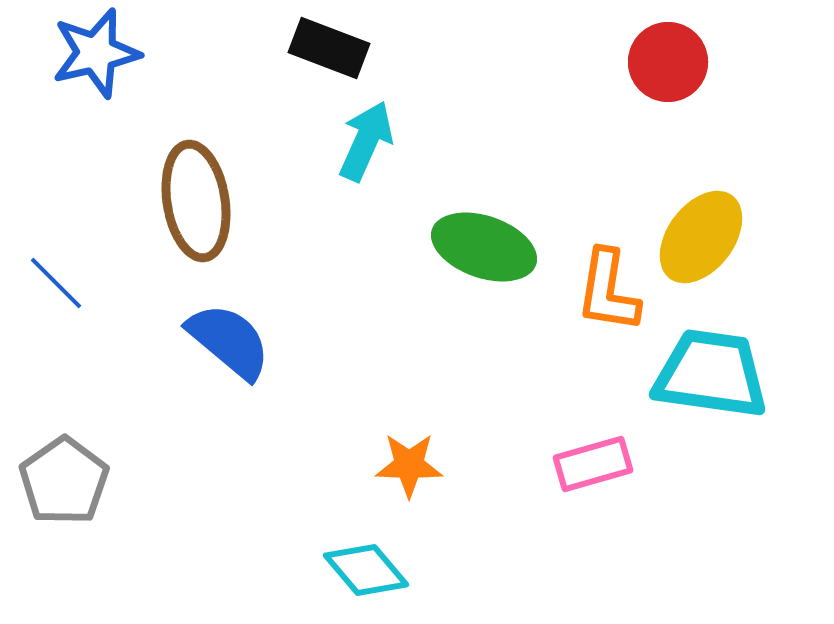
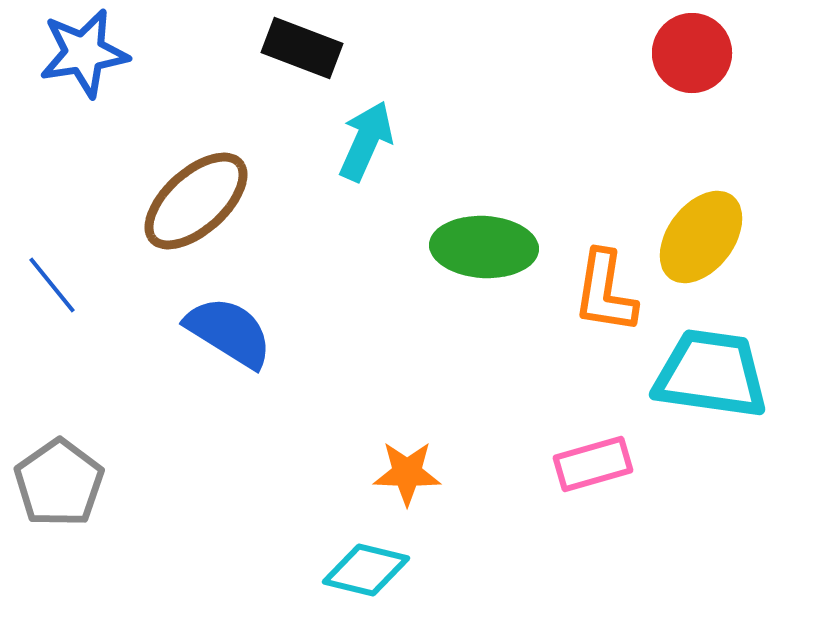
black rectangle: moved 27 px left
blue star: moved 12 px left; rotated 4 degrees clockwise
red circle: moved 24 px right, 9 px up
brown ellipse: rotated 57 degrees clockwise
green ellipse: rotated 16 degrees counterclockwise
blue line: moved 4 px left, 2 px down; rotated 6 degrees clockwise
orange L-shape: moved 3 px left, 1 px down
blue semicircle: moved 9 px up; rotated 8 degrees counterclockwise
orange star: moved 2 px left, 8 px down
gray pentagon: moved 5 px left, 2 px down
cyan diamond: rotated 36 degrees counterclockwise
